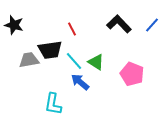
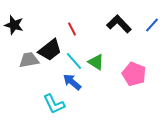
black trapezoid: rotated 30 degrees counterclockwise
pink pentagon: moved 2 px right
blue arrow: moved 8 px left
cyan L-shape: moved 1 px right; rotated 35 degrees counterclockwise
